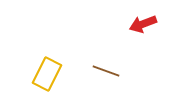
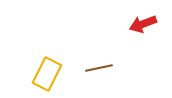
brown line: moved 7 px left, 3 px up; rotated 32 degrees counterclockwise
